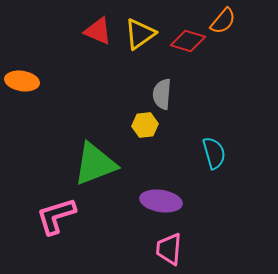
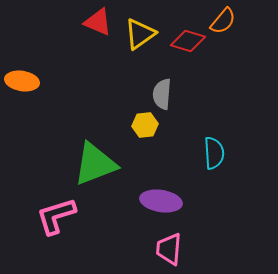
red triangle: moved 9 px up
cyan semicircle: rotated 12 degrees clockwise
